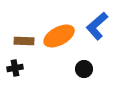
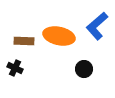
orange ellipse: rotated 40 degrees clockwise
black cross: rotated 35 degrees clockwise
